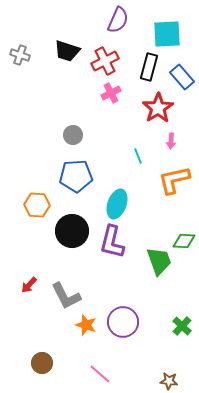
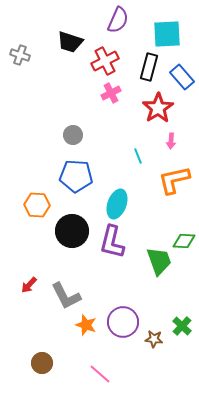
black trapezoid: moved 3 px right, 9 px up
blue pentagon: rotated 8 degrees clockwise
brown star: moved 15 px left, 42 px up
